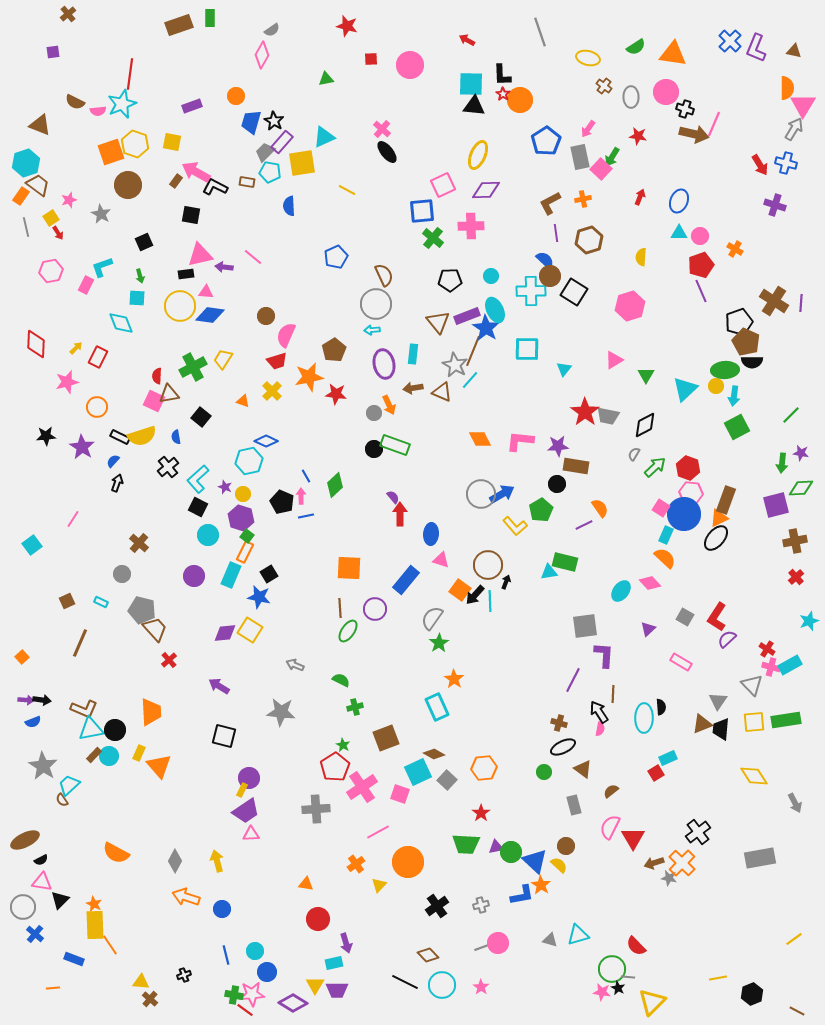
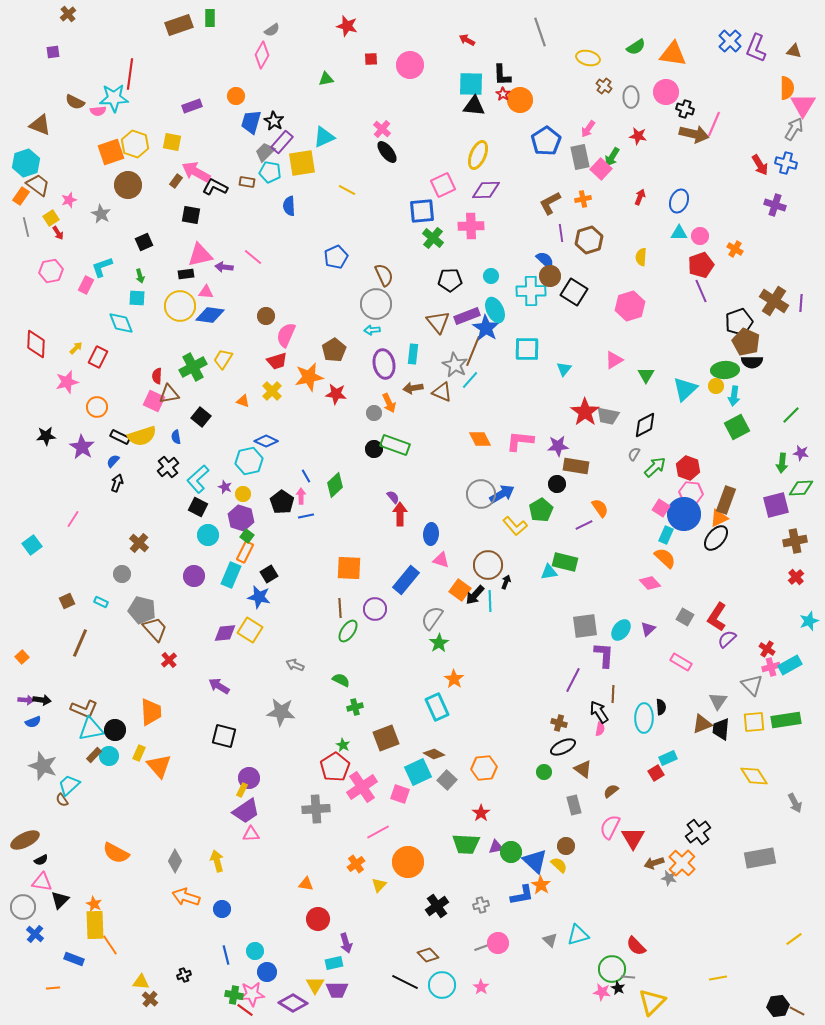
cyan star at (122, 104): moved 8 px left, 6 px up; rotated 20 degrees clockwise
purple line at (556, 233): moved 5 px right
orange arrow at (389, 405): moved 2 px up
black pentagon at (282, 502): rotated 10 degrees clockwise
cyan ellipse at (621, 591): moved 39 px down
pink cross at (771, 667): rotated 30 degrees counterclockwise
gray star at (43, 766): rotated 12 degrees counterclockwise
gray triangle at (550, 940): rotated 28 degrees clockwise
black hexagon at (752, 994): moved 26 px right, 12 px down; rotated 15 degrees clockwise
